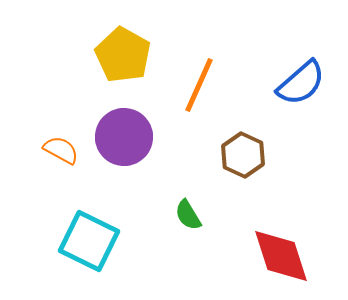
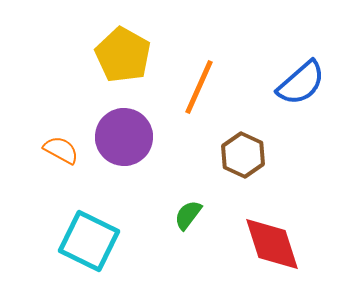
orange line: moved 2 px down
green semicircle: rotated 68 degrees clockwise
red diamond: moved 9 px left, 12 px up
